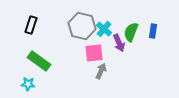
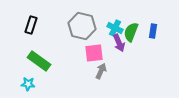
cyan cross: moved 11 px right, 1 px up; rotated 14 degrees counterclockwise
